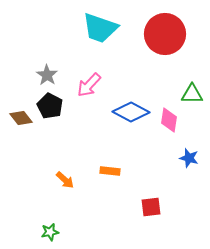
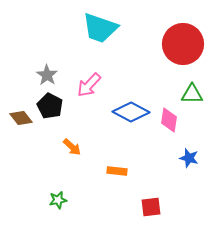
red circle: moved 18 px right, 10 px down
orange rectangle: moved 7 px right
orange arrow: moved 7 px right, 33 px up
green star: moved 8 px right, 32 px up
